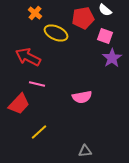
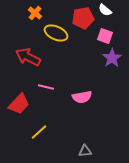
pink line: moved 9 px right, 3 px down
